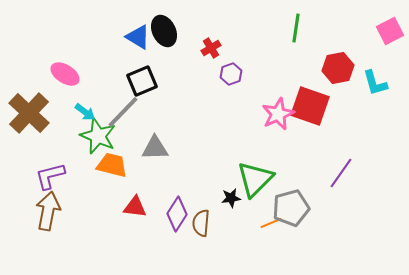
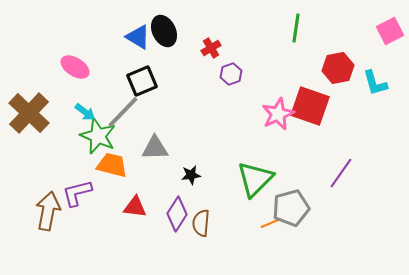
pink ellipse: moved 10 px right, 7 px up
purple L-shape: moved 27 px right, 17 px down
black star: moved 40 px left, 23 px up
